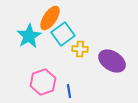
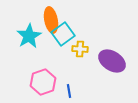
orange ellipse: moved 1 px right, 2 px down; rotated 45 degrees counterclockwise
